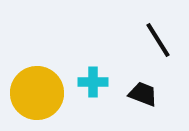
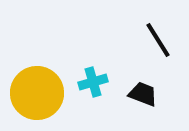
cyan cross: rotated 16 degrees counterclockwise
